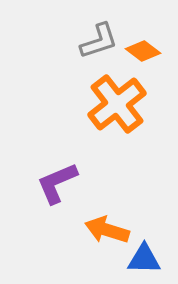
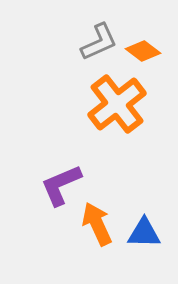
gray L-shape: moved 1 px down; rotated 6 degrees counterclockwise
purple L-shape: moved 4 px right, 2 px down
orange arrow: moved 10 px left, 6 px up; rotated 48 degrees clockwise
blue triangle: moved 26 px up
